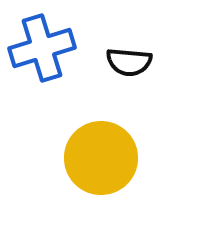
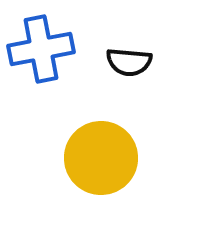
blue cross: moved 1 px left, 1 px down; rotated 6 degrees clockwise
